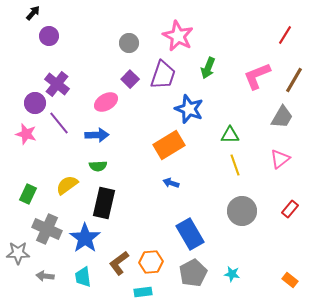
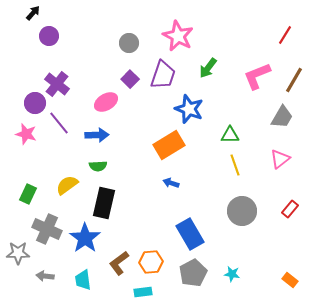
green arrow at (208, 68): rotated 15 degrees clockwise
cyan trapezoid at (83, 277): moved 3 px down
